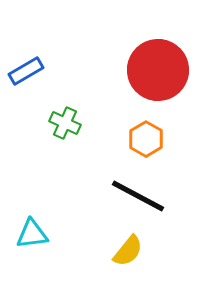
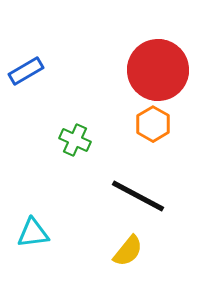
green cross: moved 10 px right, 17 px down
orange hexagon: moved 7 px right, 15 px up
cyan triangle: moved 1 px right, 1 px up
